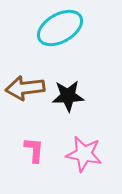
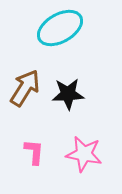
brown arrow: rotated 129 degrees clockwise
black star: moved 2 px up
pink L-shape: moved 2 px down
